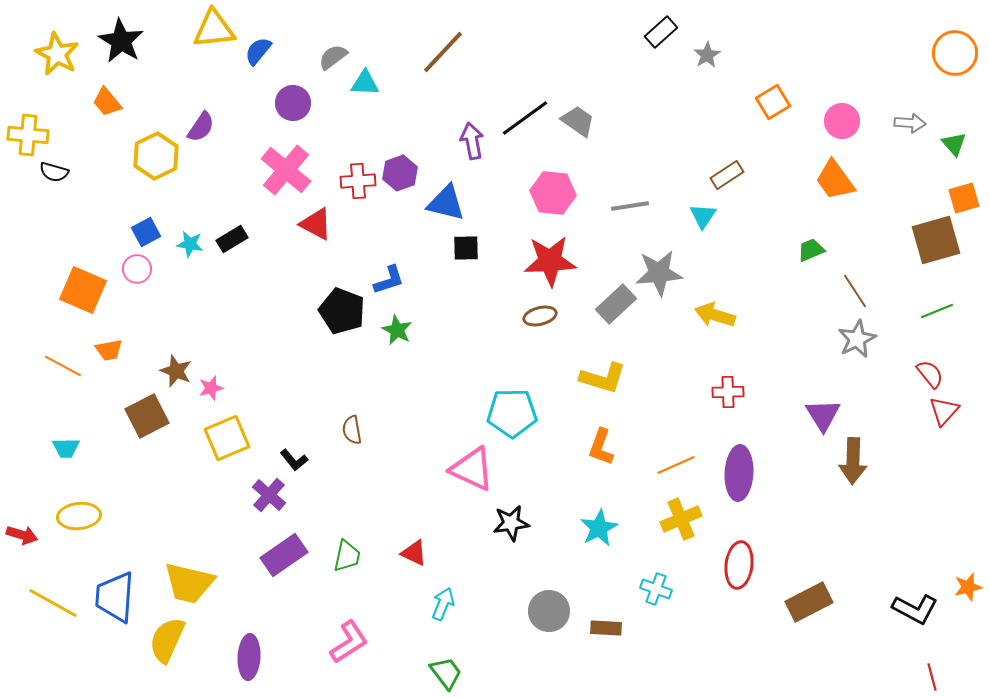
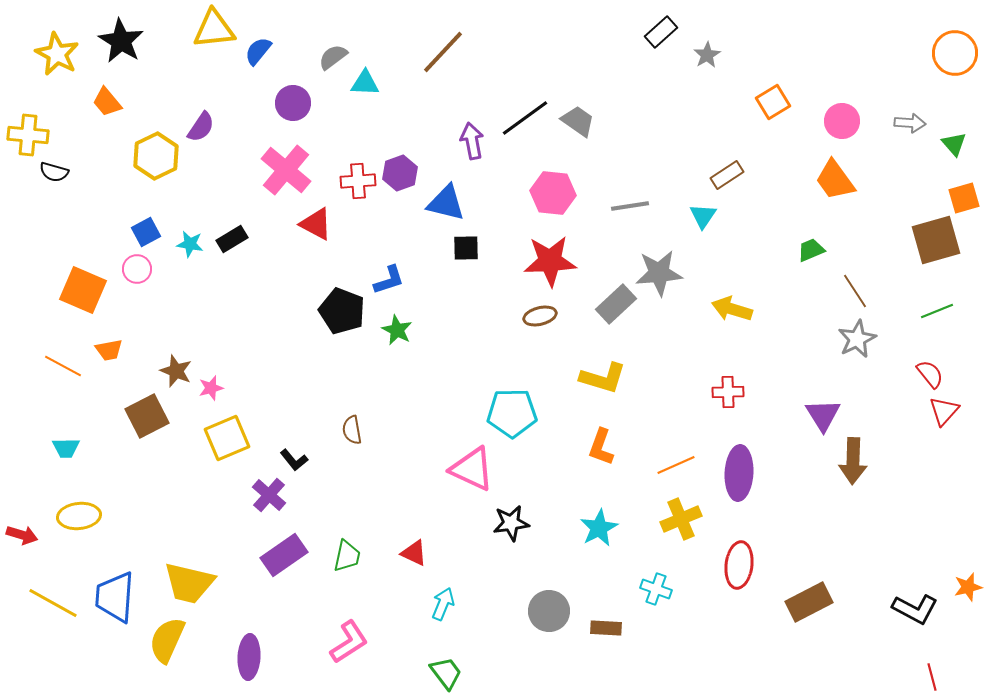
yellow arrow at (715, 315): moved 17 px right, 6 px up
